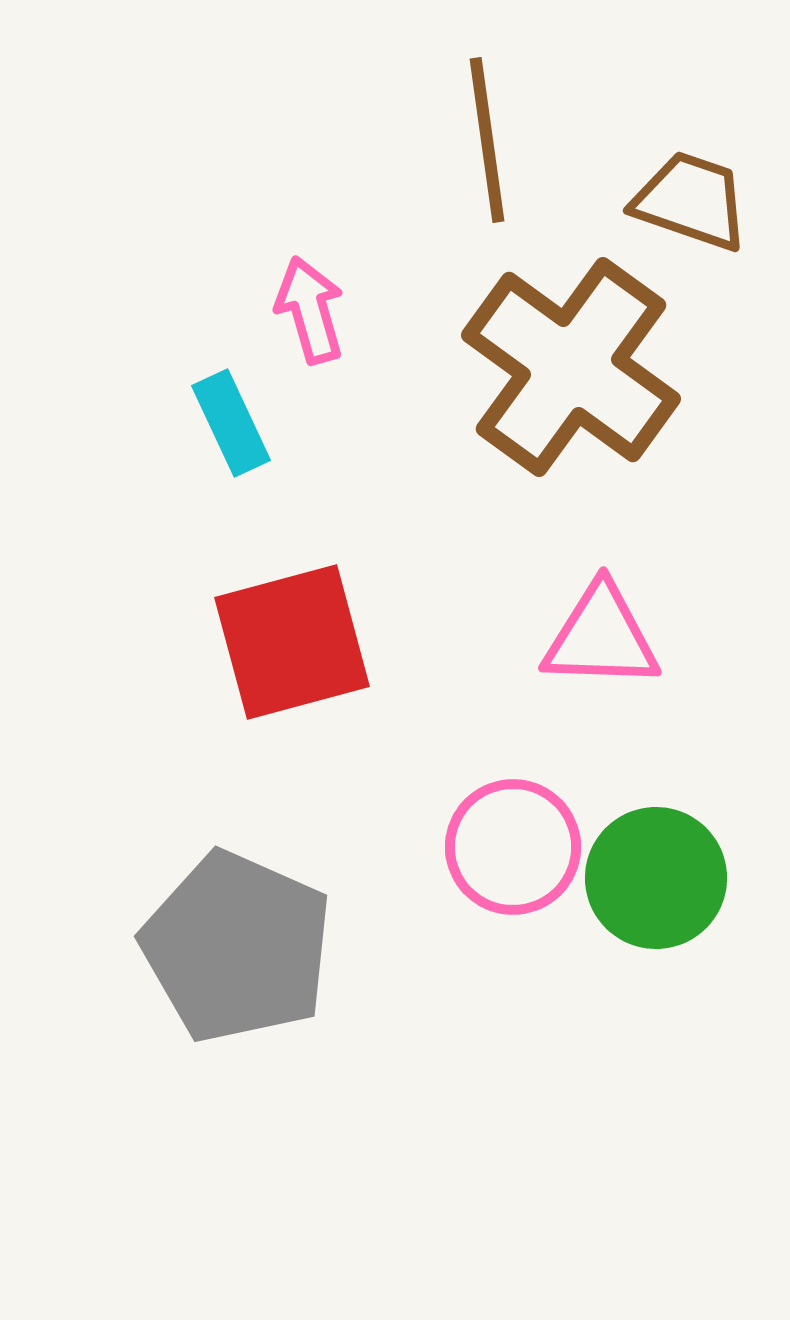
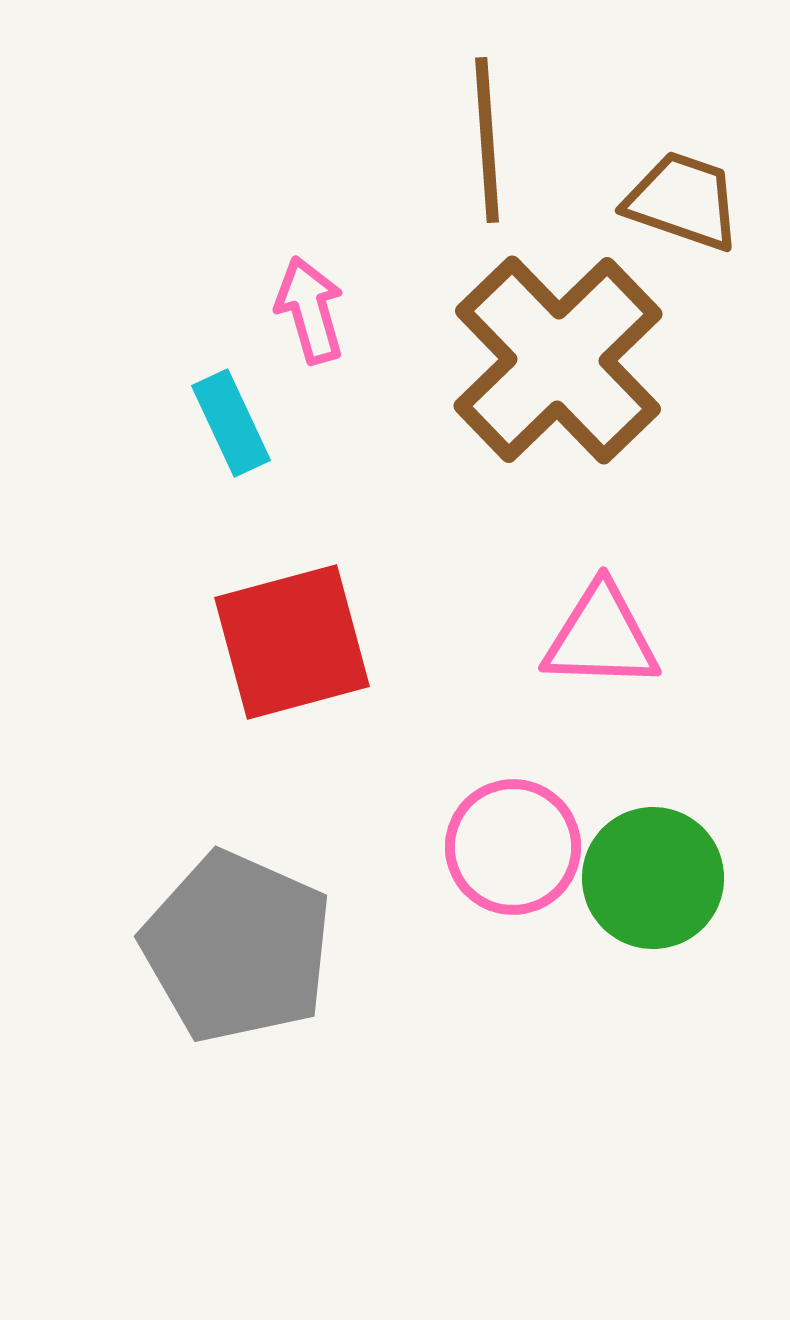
brown line: rotated 4 degrees clockwise
brown trapezoid: moved 8 px left
brown cross: moved 13 px left, 7 px up; rotated 10 degrees clockwise
green circle: moved 3 px left
